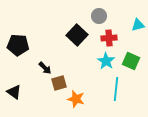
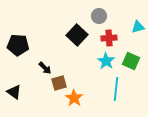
cyan triangle: moved 2 px down
orange star: moved 2 px left, 1 px up; rotated 18 degrees clockwise
